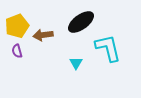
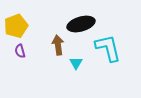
black ellipse: moved 2 px down; rotated 20 degrees clockwise
yellow pentagon: moved 1 px left
brown arrow: moved 15 px right, 10 px down; rotated 90 degrees clockwise
purple semicircle: moved 3 px right
